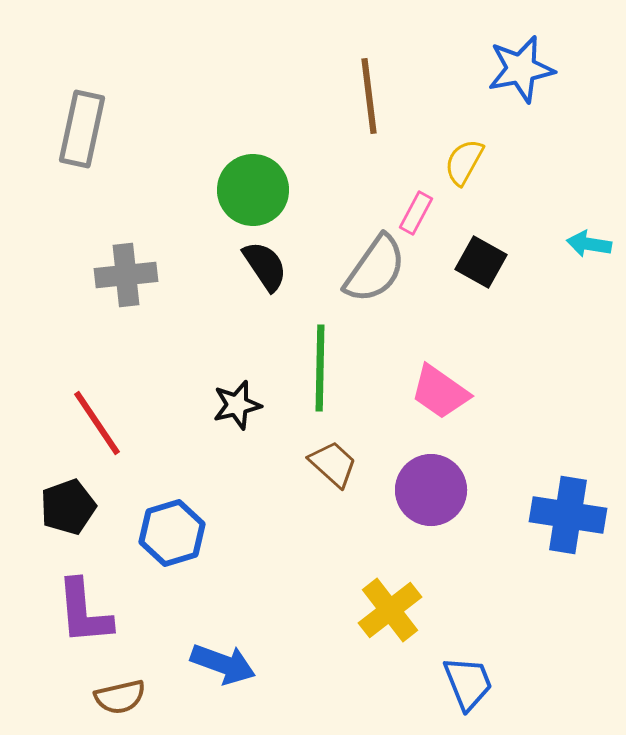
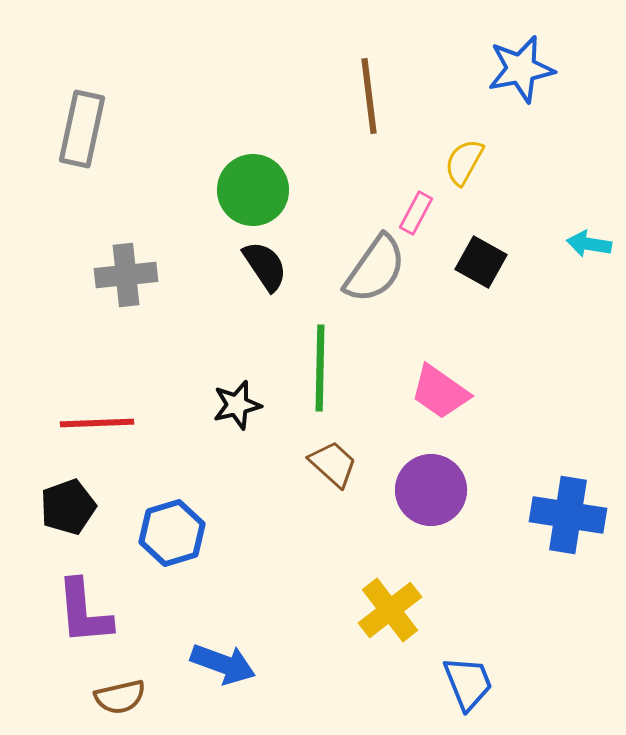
red line: rotated 58 degrees counterclockwise
